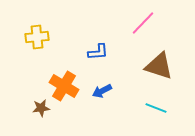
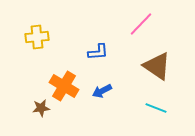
pink line: moved 2 px left, 1 px down
brown triangle: moved 2 px left; rotated 16 degrees clockwise
